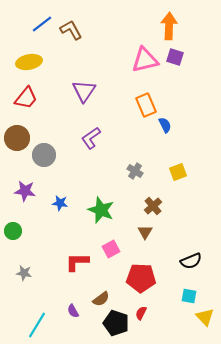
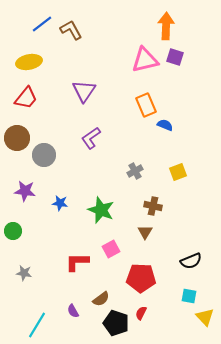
orange arrow: moved 3 px left
blue semicircle: rotated 42 degrees counterclockwise
gray cross: rotated 28 degrees clockwise
brown cross: rotated 36 degrees counterclockwise
